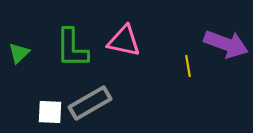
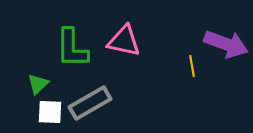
green triangle: moved 19 px right, 31 px down
yellow line: moved 4 px right
